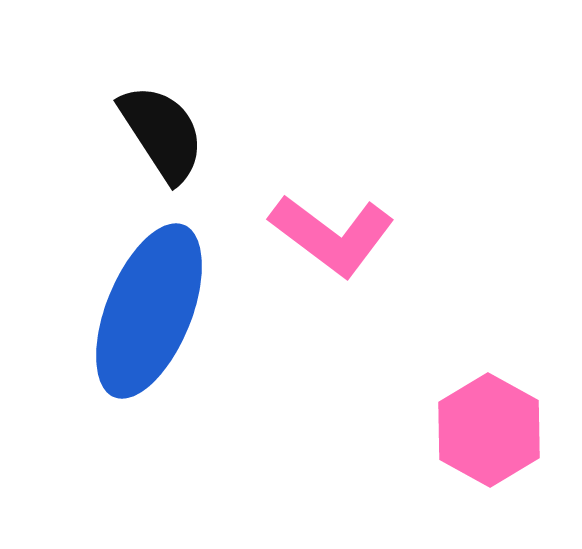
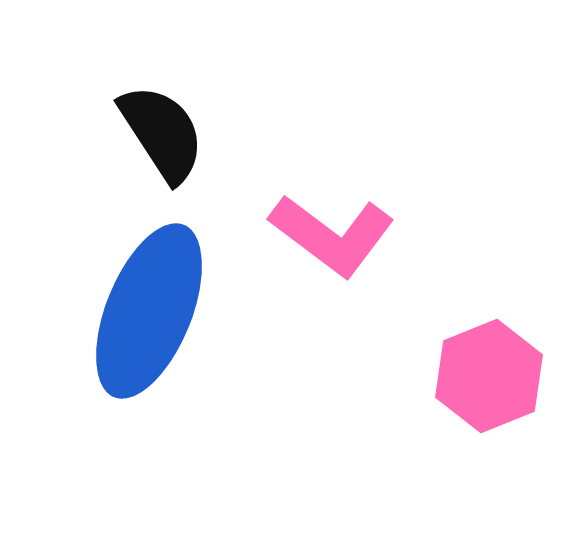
pink hexagon: moved 54 px up; rotated 9 degrees clockwise
